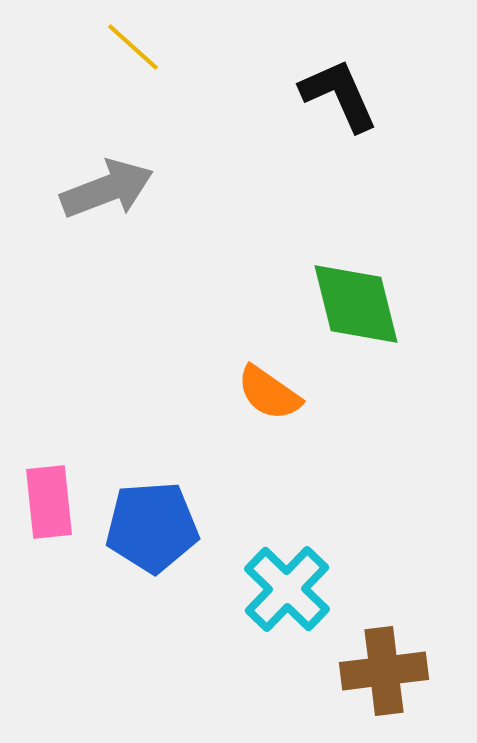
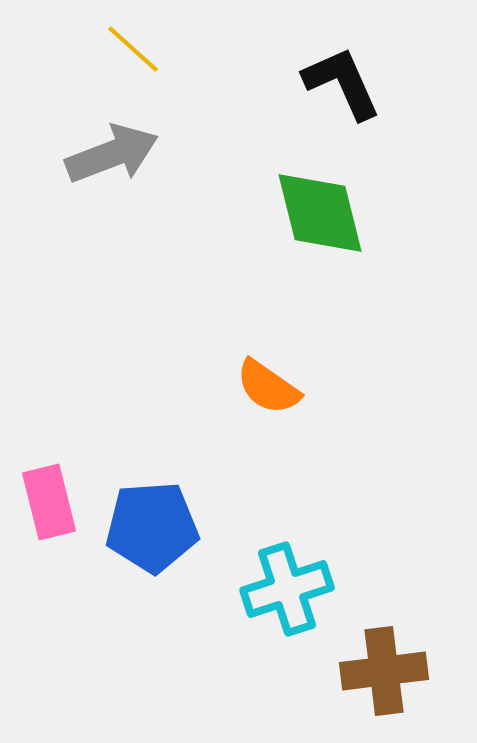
yellow line: moved 2 px down
black L-shape: moved 3 px right, 12 px up
gray arrow: moved 5 px right, 35 px up
green diamond: moved 36 px left, 91 px up
orange semicircle: moved 1 px left, 6 px up
pink rectangle: rotated 8 degrees counterclockwise
cyan cross: rotated 28 degrees clockwise
